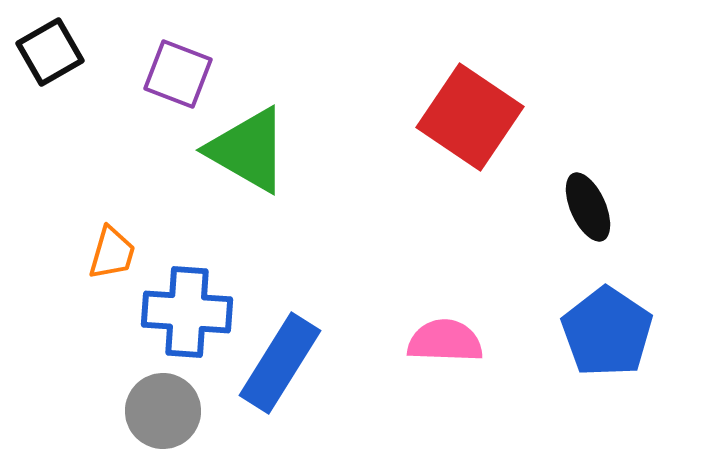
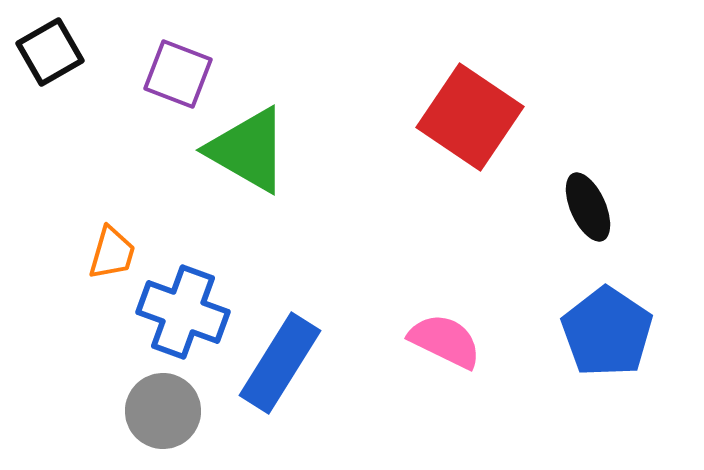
blue cross: moved 4 px left; rotated 16 degrees clockwise
pink semicircle: rotated 24 degrees clockwise
